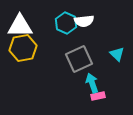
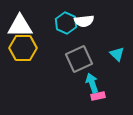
yellow hexagon: rotated 12 degrees clockwise
